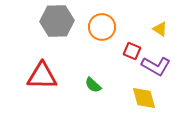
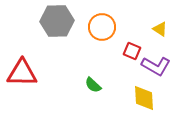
red triangle: moved 20 px left, 3 px up
yellow diamond: rotated 12 degrees clockwise
